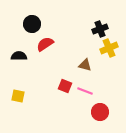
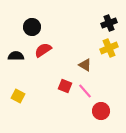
black circle: moved 3 px down
black cross: moved 9 px right, 6 px up
red semicircle: moved 2 px left, 6 px down
black semicircle: moved 3 px left
brown triangle: rotated 16 degrees clockwise
pink line: rotated 28 degrees clockwise
yellow square: rotated 16 degrees clockwise
red circle: moved 1 px right, 1 px up
